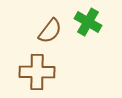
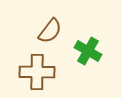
green cross: moved 29 px down
